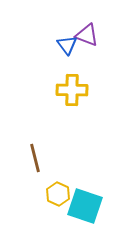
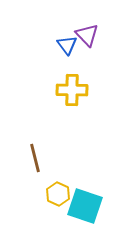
purple triangle: rotated 25 degrees clockwise
